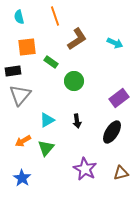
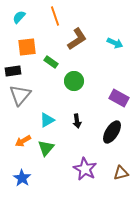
cyan semicircle: rotated 56 degrees clockwise
purple rectangle: rotated 66 degrees clockwise
